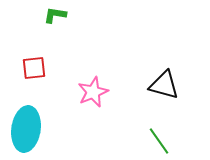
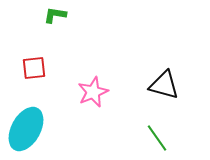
cyan ellipse: rotated 21 degrees clockwise
green line: moved 2 px left, 3 px up
